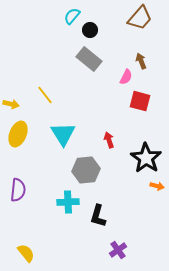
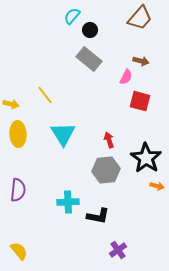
brown arrow: rotated 126 degrees clockwise
yellow ellipse: rotated 25 degrees counterclockwise
gray hexagon: moved 20 px right
black L-shape: rotated 95 degrees counterclockwise
yellow semicircle: moved 7 px left, 2 px up
